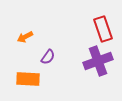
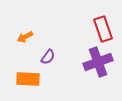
purple cross: moved 1 px down
